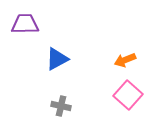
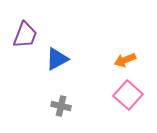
purple trapezoid: moved 11 px down; rotated 112 degrees clockwise
